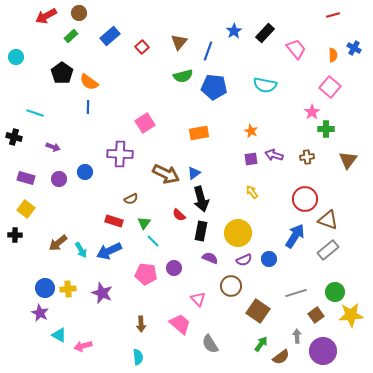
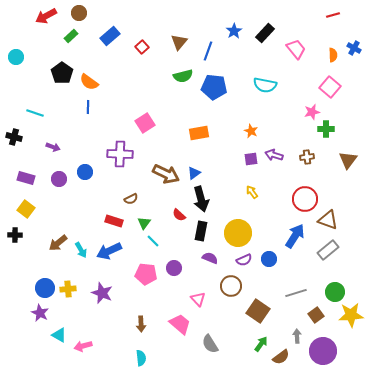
pink star at (312, 112): rotated 21 degrees clockwise
cyan semicircle at (138, 357): moved 3 px right, 1 px down
